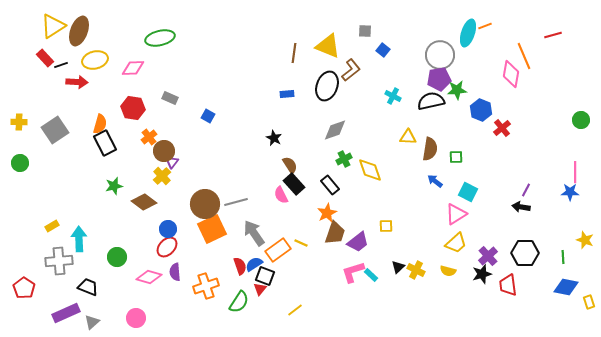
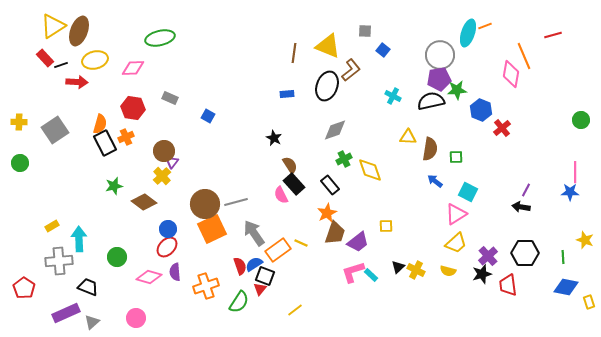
orange cross at (149, 137): moved 23 px left; rotated 14 degrees clockwise
